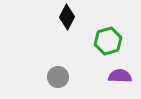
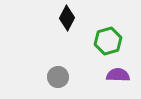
black diamond: moved 1 px down
purple semicircle: moved 2 px left, 1 px up
